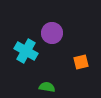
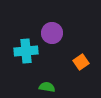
cyan cross: rotated 35 degrees counterclockwise
orange square: rotated 21 degrees counterclockwise
